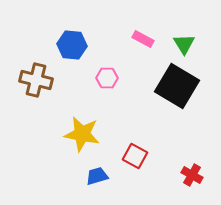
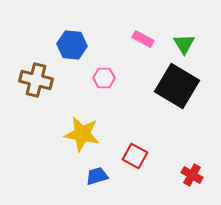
pink hexagon: moved 3 px left
